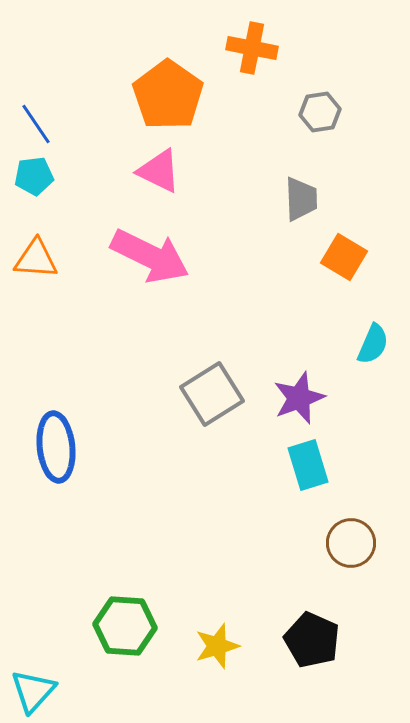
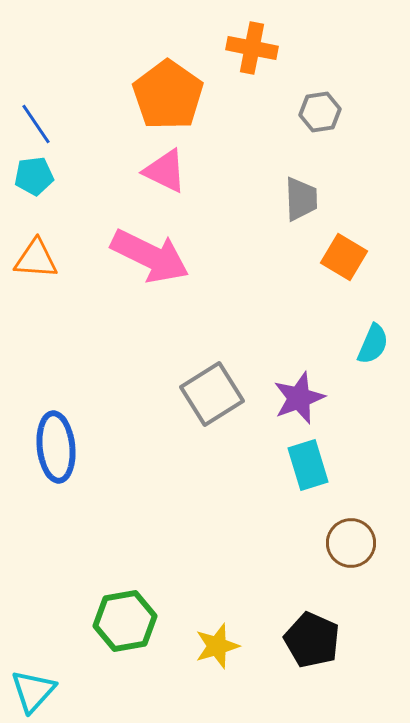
pink triangle: moved 6 px right
green hexagon: moved 5 px up; rotated 14 degrees counterclockwise
